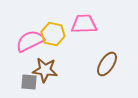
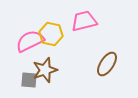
pink trapezoid: moved 3 px up; rotated 12 degrees counterclockwise
yellow hexagon: moved 2 px left
brown star: rotated 25 degrees counterclockwise
gray square: moved 2 px up
